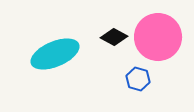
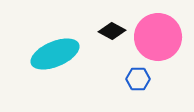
black diamond: moved 2 px left, 6 px up
blue hexagon: rotated 15 degrees counterclockwise
